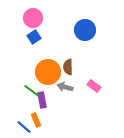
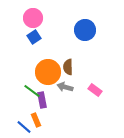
pink rectangle: moved 1 px right, 4 px down
